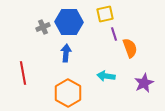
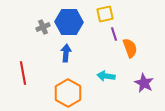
purple star: rotated 18 degrees counterclockwise
